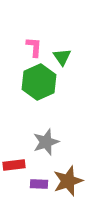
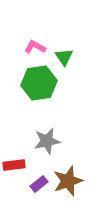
pink L-shape: moved 1 px right; rotated 65 degrees counterclockwise
green triangle: moved 2 px right
green hexagon: moved 1 px down; rotated 16 degrees clockwise
gray star: moved 1 px right, 1 px up; rotated 8 degrees clockwise
purple rectangle: rotated 42 degrees counterclockwise
